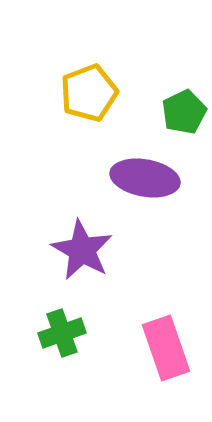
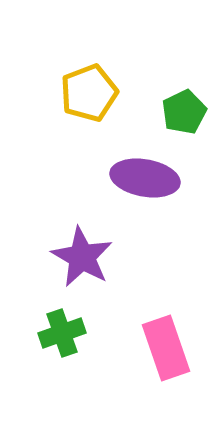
purple star: moved 7 px down
